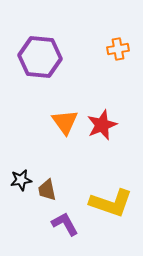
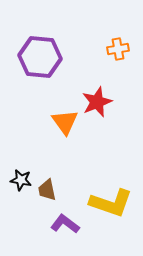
red star: moved 5 px left, 23 px up
black star: rotated 20 degrees clockwise
purple L-shape: rotated 24 degrees counterclockwise
